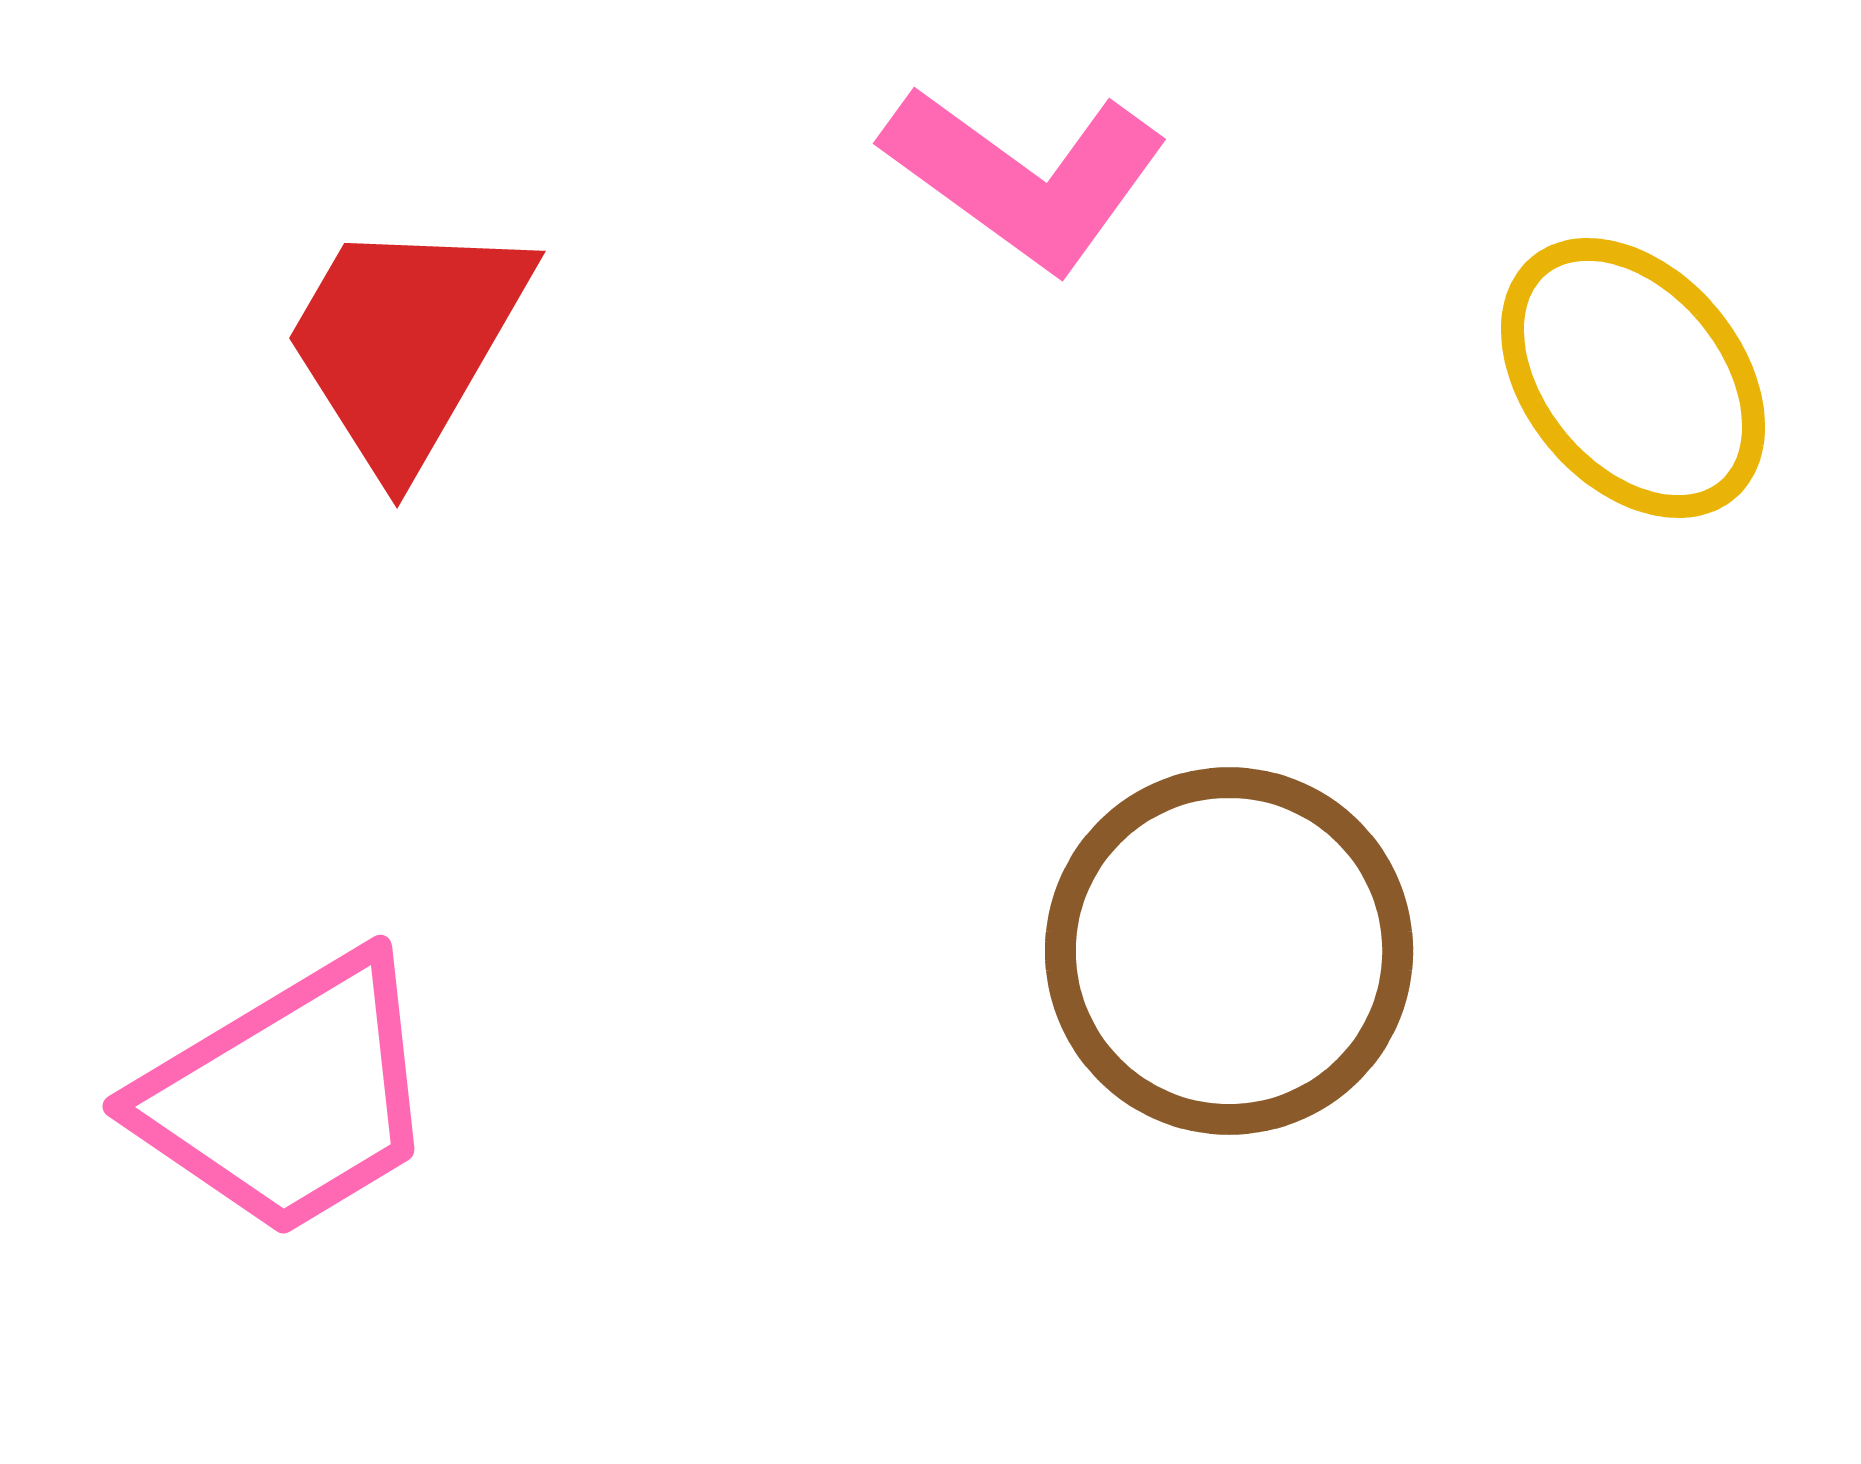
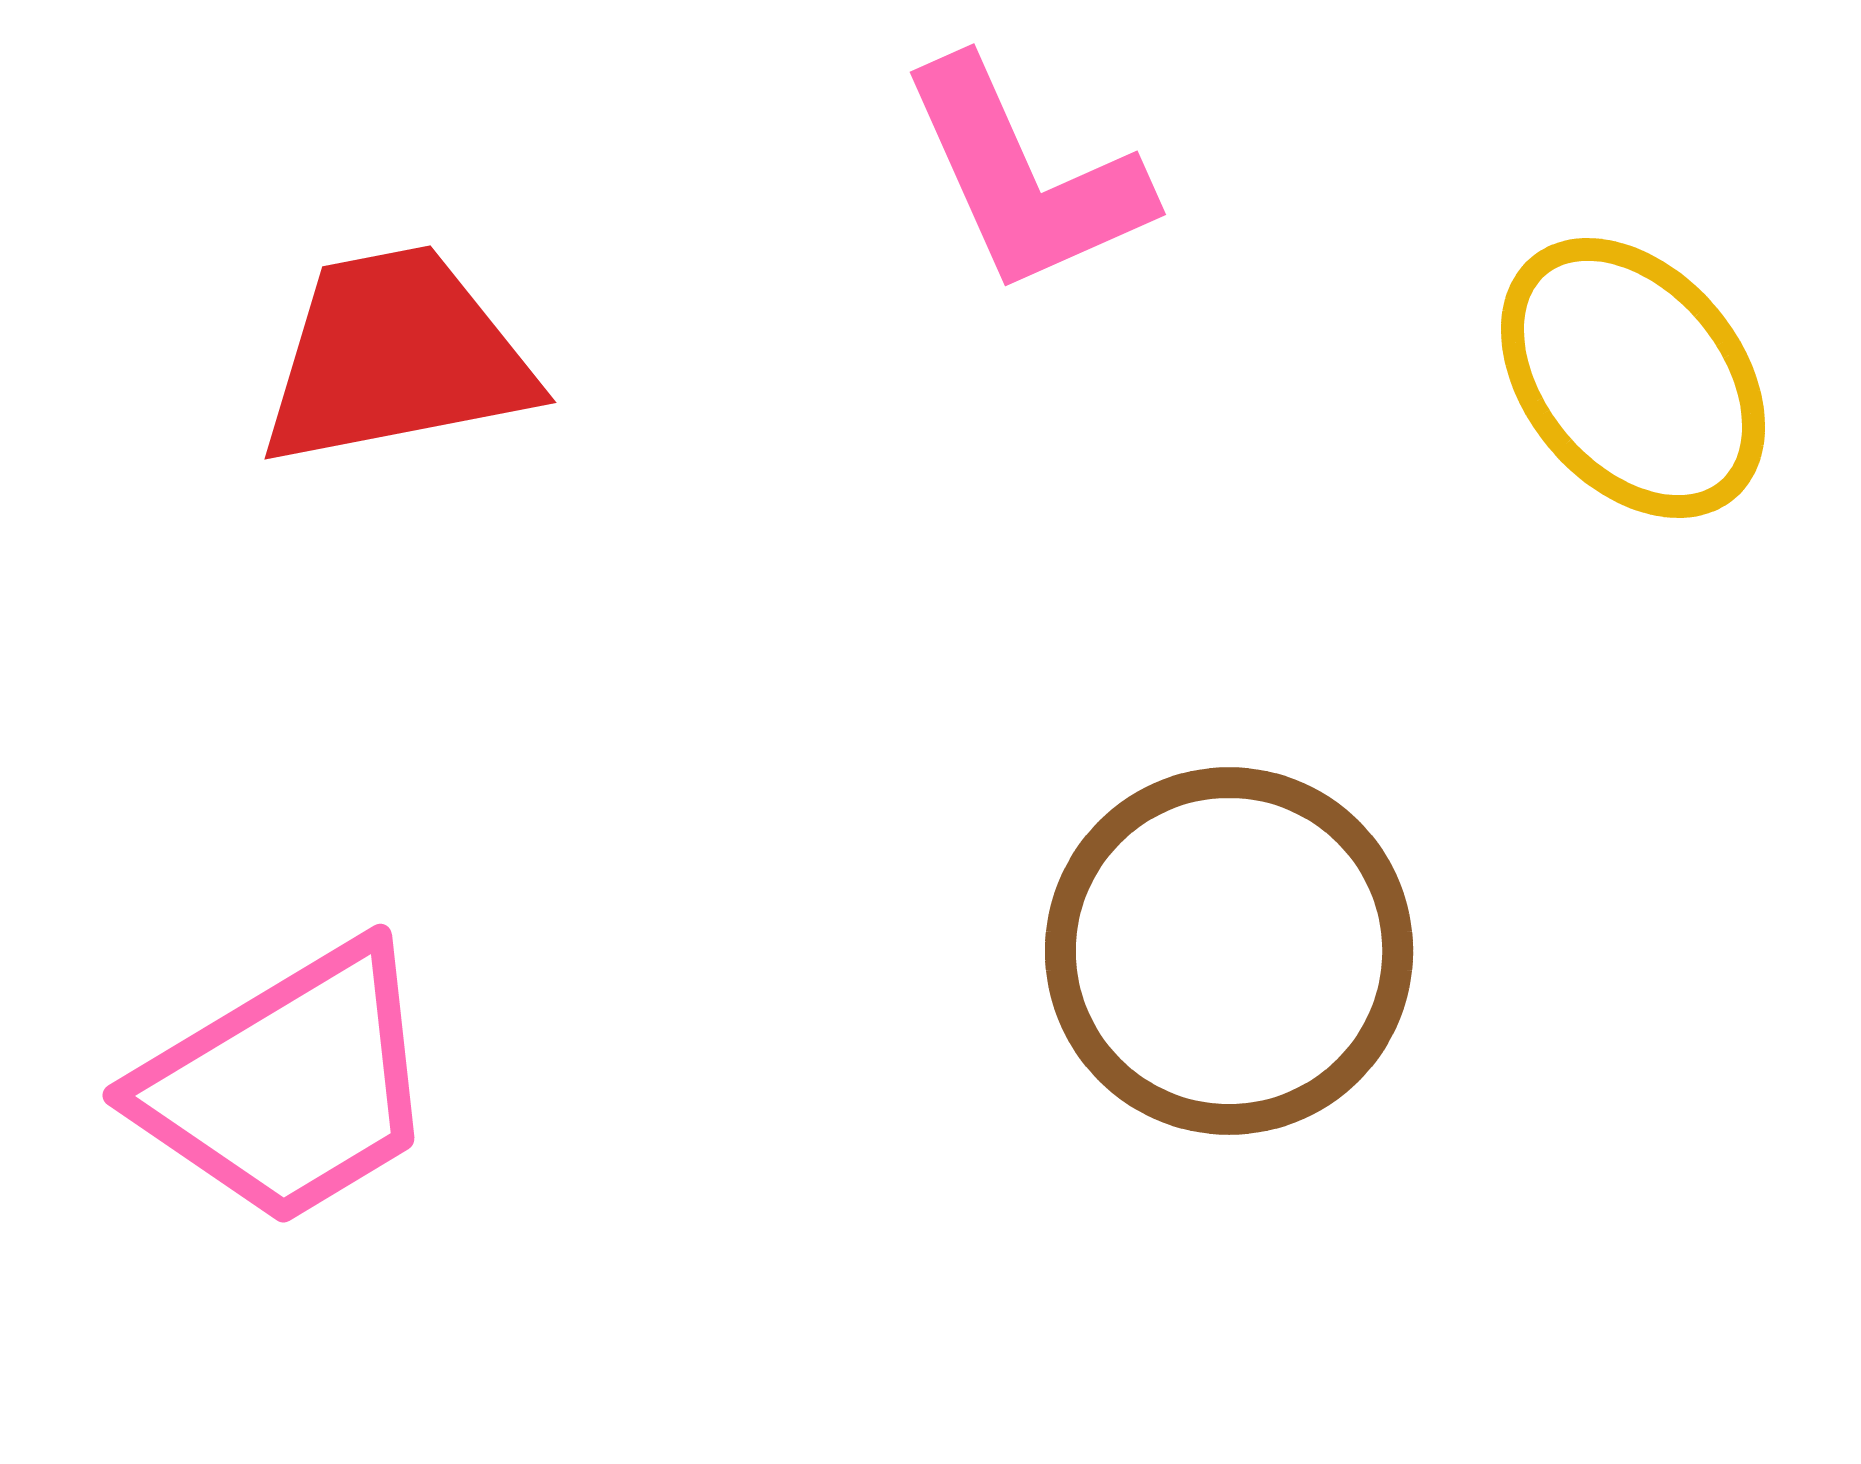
pink L-shape: rotated 30 degrees clockwise
red trapezoid: moved 10 px left, 15 px down; rotated 49 degrees clockwise
pink trapezoid: moved 11 px up
